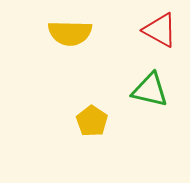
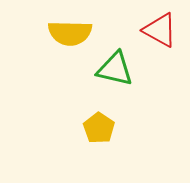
green triangle: moved 35 px left, 21 px up
yellow pentagon: moved 7 px right, 7 px down
